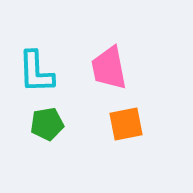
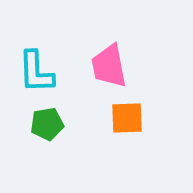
pink trapezoid: moved 2 px up
orange square: moved 1 px right, 6 px up; rotated 9 degrees clockwise
